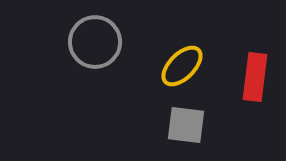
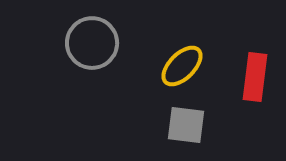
gray circle: moved 3 px left, 1 px down
